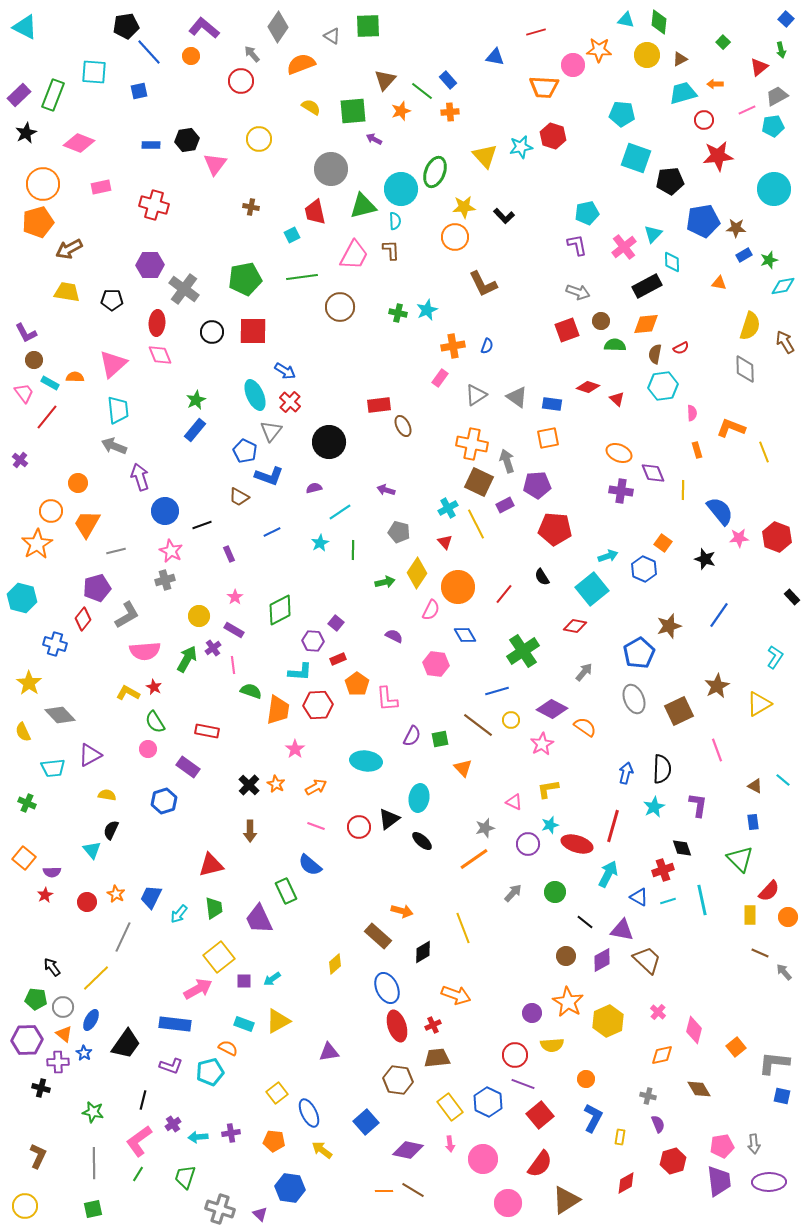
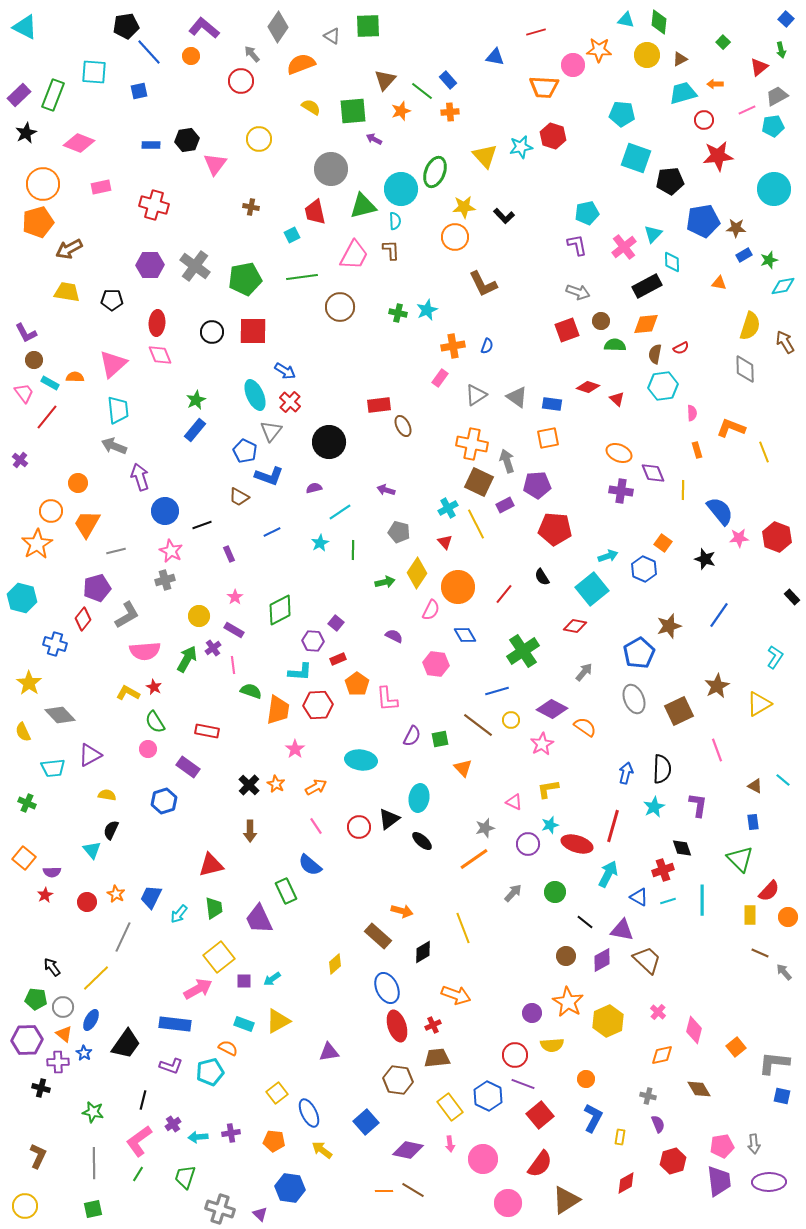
gray cross at (184, 289): moved 11 px right, 23 px up
cyan ellipse at (366, 761): moved 5 px left, 1 px up
pink line at (316, 826): rotated 36 degrees clockwise
cyan line at (702, 900): rotated 12 degrees clockwise
blue hexagon at (488, 1102): moved 6 px up
